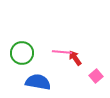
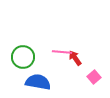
green circle: moved 1 px right, 4 px down
pink square: moved 2 px left, 1 px down
